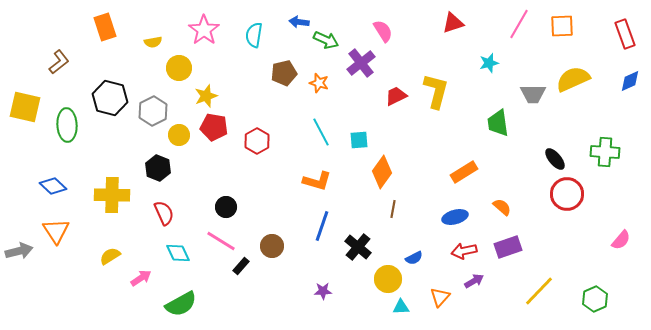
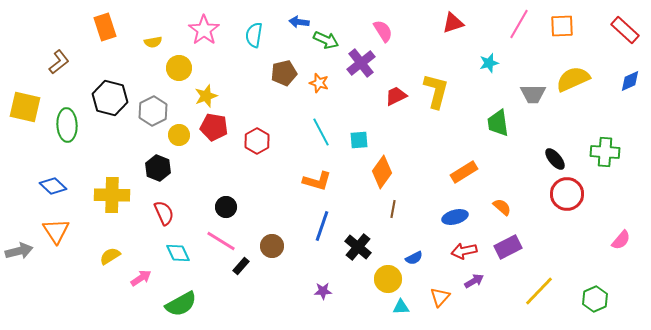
red rectangle at (625, 34): moved 4 px up; rotated 28 degrees counterclockwise
purple rectangle at (508, 247): rotated 8 degrees counterclockwise
